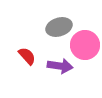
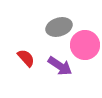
red semicircle: moved 1 px left, 2 px down
purple arrow: rotated 25 degrees clockwise
